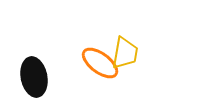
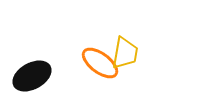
black ellipse: moved 2 px left, 1 px up; rotated 72 degrees clockwise
